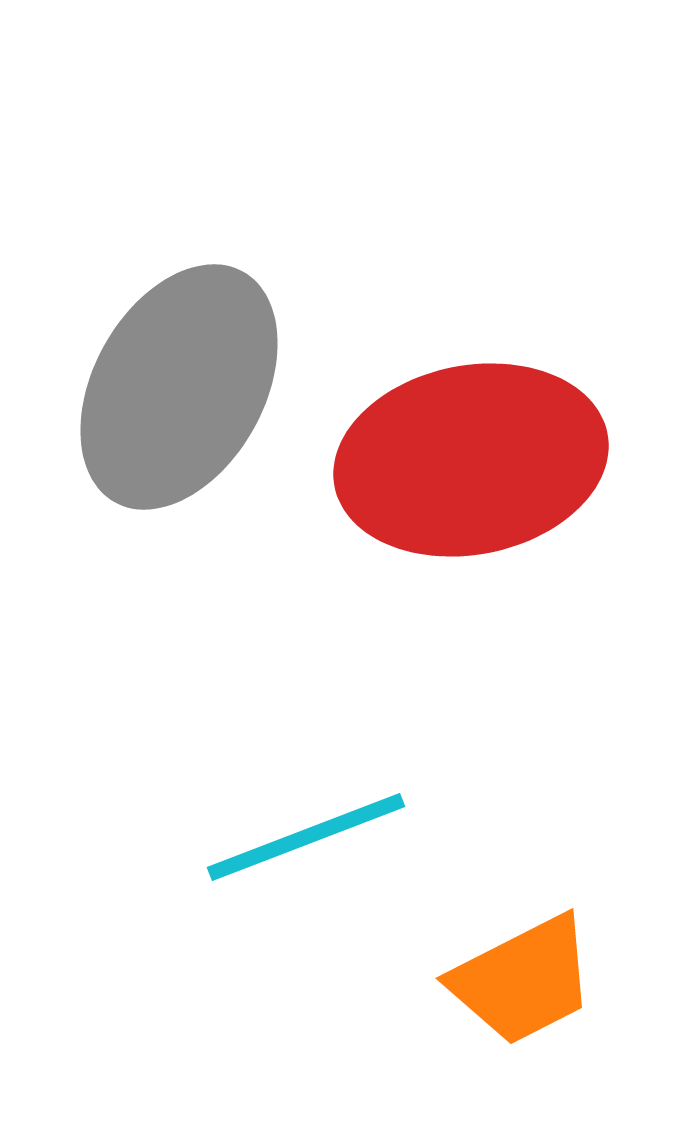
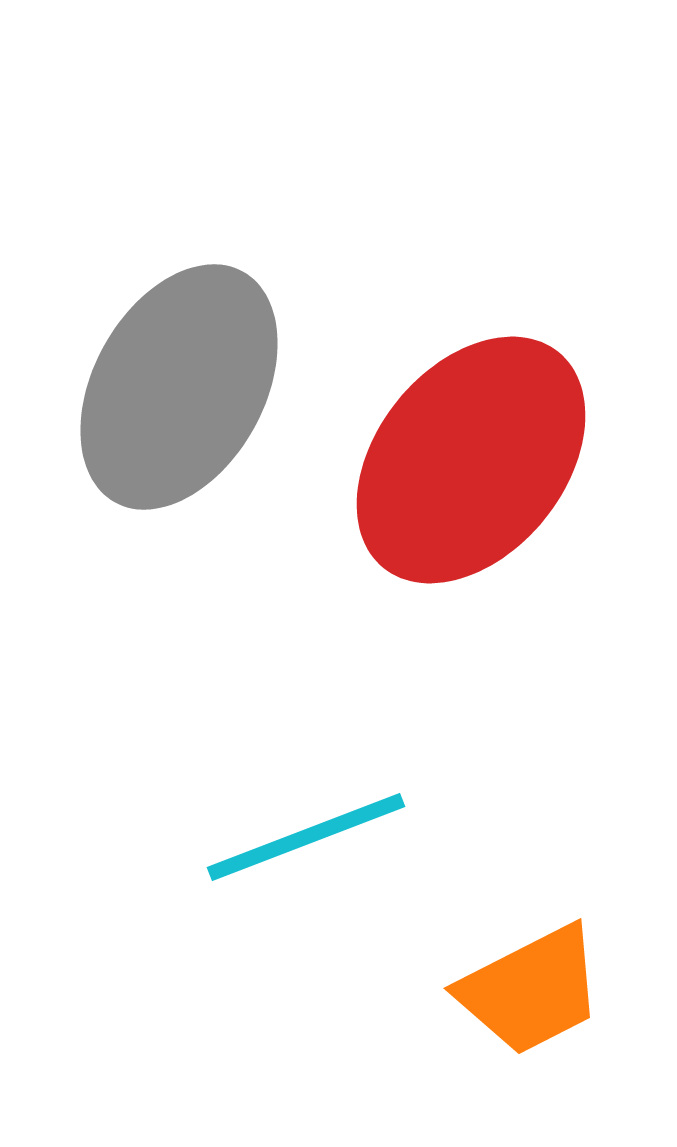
red ellipse: rotated 40 degrees counterclockwise
orange trapezoid: moved 8 px right, 10 px down
